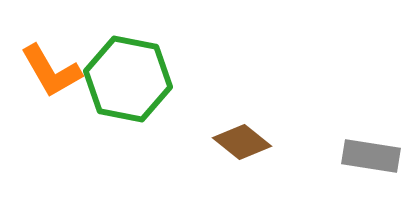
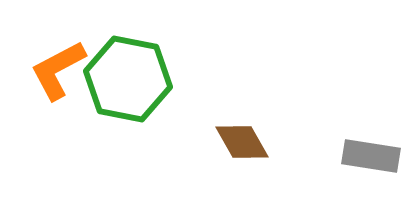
orange L-shape: moved 7 px right, 1 px up; rotated 92 degrees clockwise
brown diamond: rotated 22 degrees clockwise
